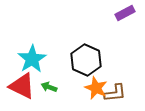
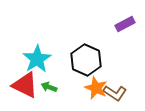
purple rectangle: moved 11 px down
cyan star: moved 5 px right
red triangle: moved 3 px right, 1 px up
brown L-shape: rotated 40 degrees clockwise
